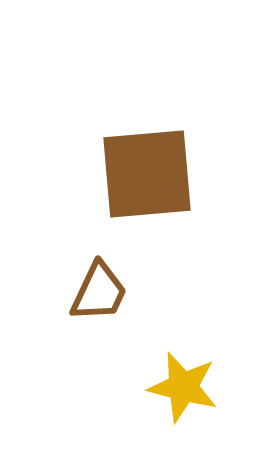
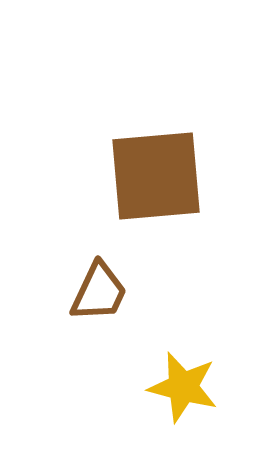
brown square: moved 9 px right, 2 px down
